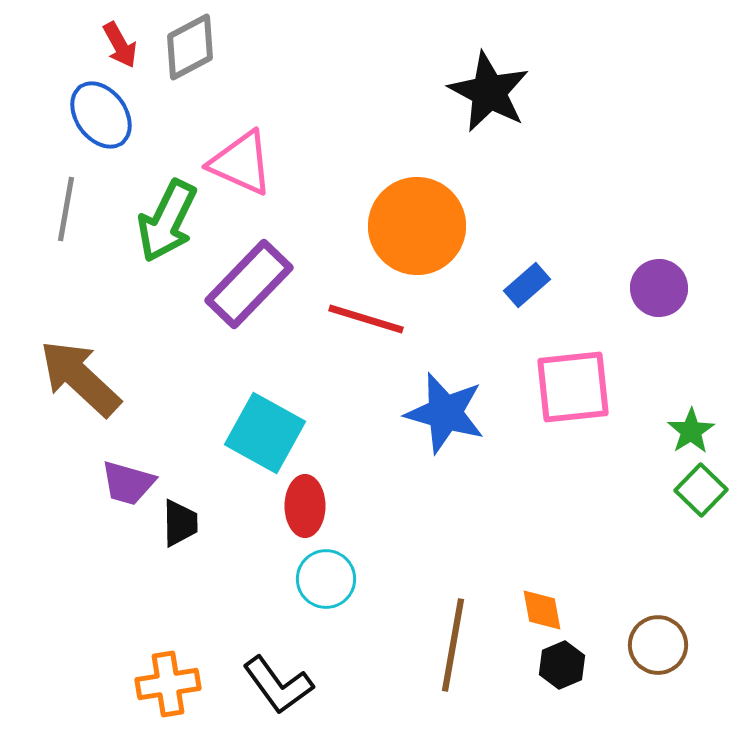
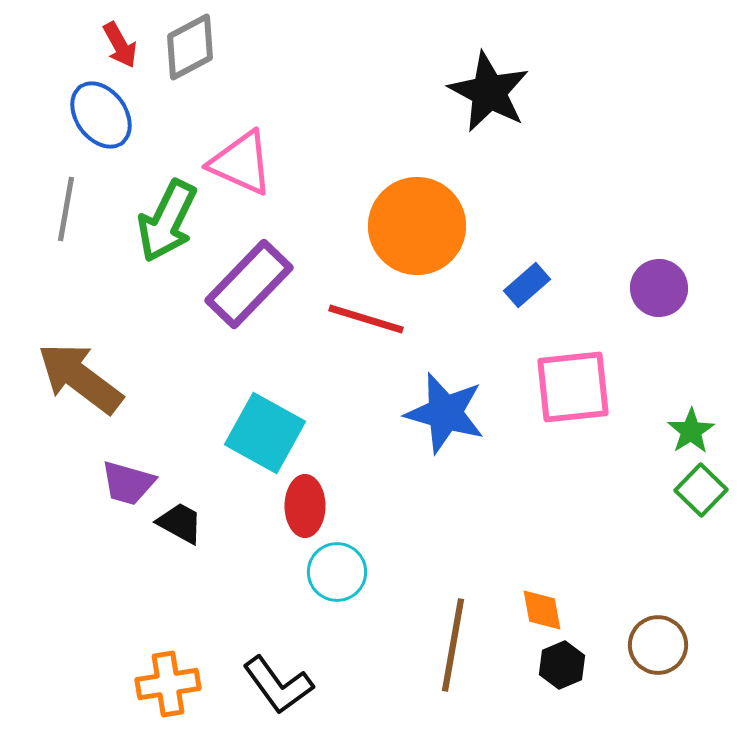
brown arrow: rotated 6 degrees counterclockwise
black trapezoid: rotated 60 degrees counterclockwise
cyan circle: moved 11 px right, 7 px up
